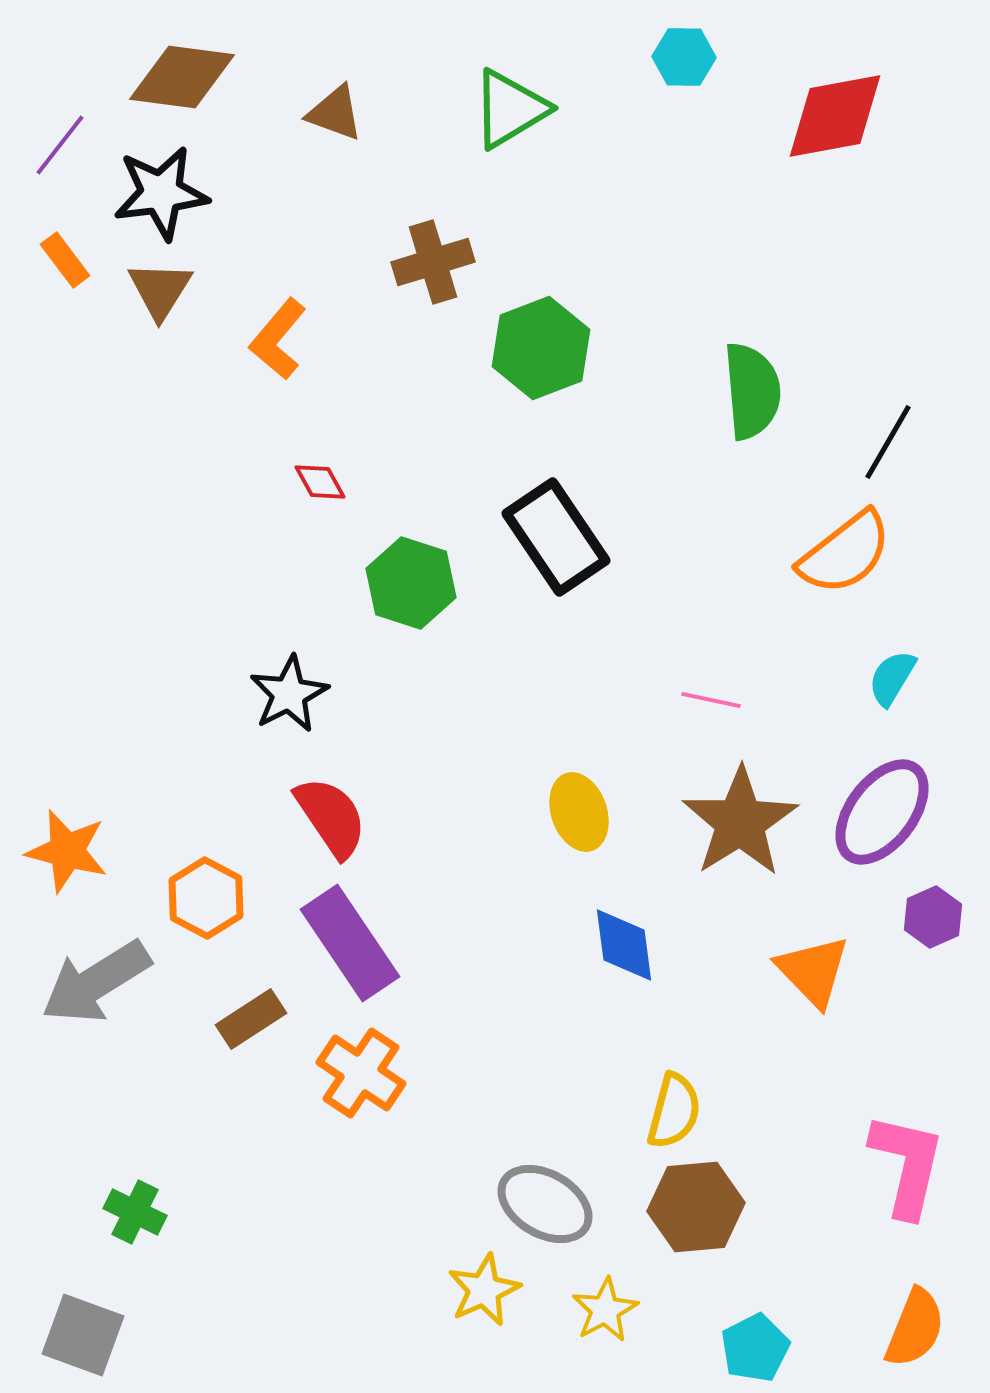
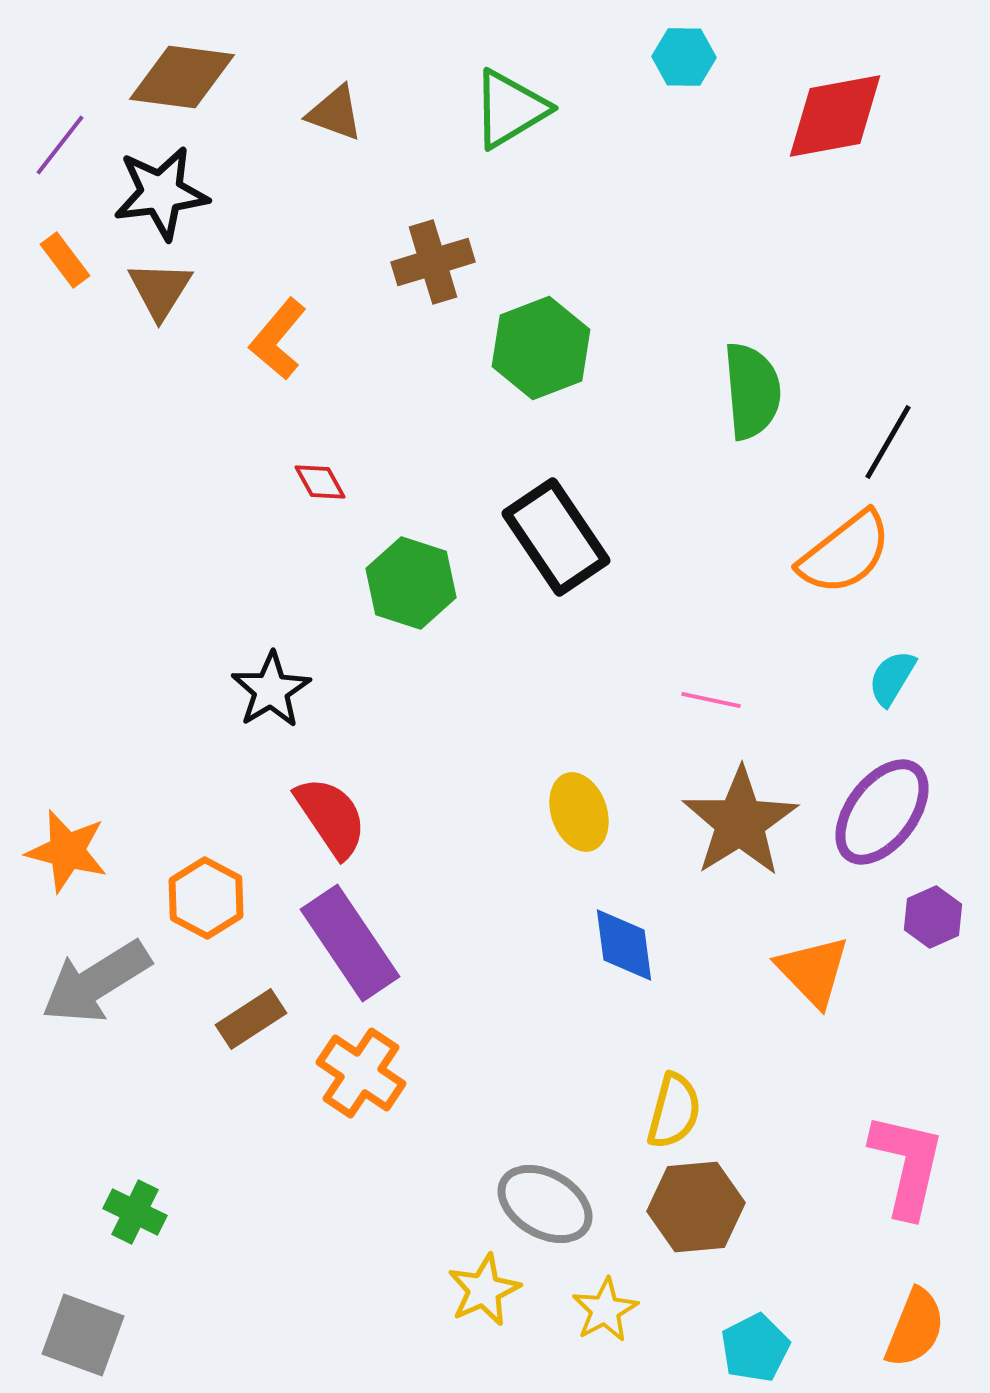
black star at (289, 694): moved 18 px left, 4 px up; rotated 4 degrees counterclockwise
